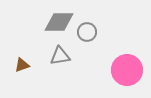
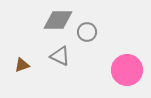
gray diamond: moved 1 px left, 2 px up
gray triangle: rotated 35 degrees clockwise
